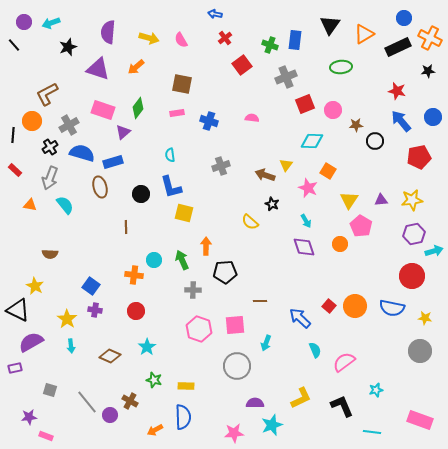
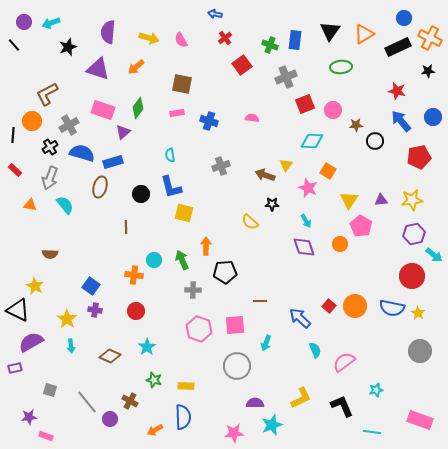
black triangle at (330, 25): moved 6 px down
brown ellipse at (100, 187): rotated 30 degrees clockwise
black star at (272, 204): rotated 24 degrees counterclockwise
cyan arrow at (434, 251): moved 4 px down; rotated 54 degrees clockwise
yellow star at (425, 318): moved 7 px left, 5 px up; rotated 24 degrees clockwise
purple circle at (110, 415): moved 4 px down
